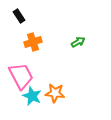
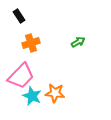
orange cross: moved 2 px left, 1 px down
pink trapezoid: rotated 72 degrees clockwise
